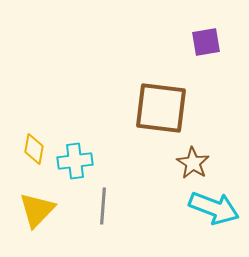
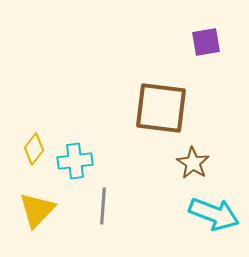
yellow diamond: rotated 28 degrees clockwise
cyan arrow: moved 6 px down
